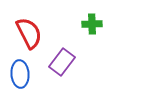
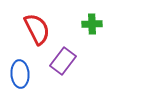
red semicircle: moved 8 px right, 4 px up
purple rectangle: moved 1 px right, 1 px up
